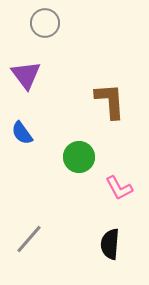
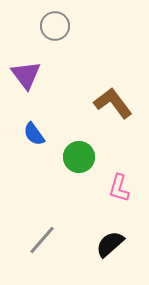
gray circle: moved 10 px right, 3 px down
brown L-shape: moved 3 px right, 2 px down; rotated 33 degrees counterclockwise
blue semicircle: moved 12 px right, 1 px down
pink L-shape: rotated 44 degrees clockwise
gray line: moved 13 px right, 1 px down
black semicircle: rotated 44 degrees clockwise
